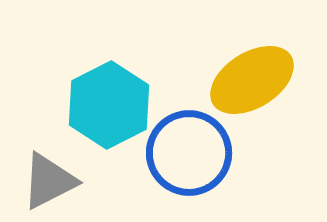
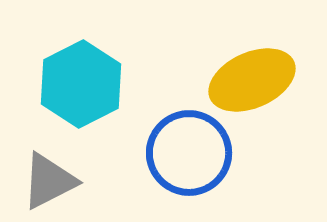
yellow ellipse: rotated 8 degrees clockwise
cyan hexagon: moved 28 px left, 21 px up
